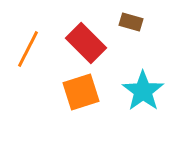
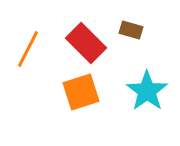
brown rectangle: moved 8 px down
cyan star: moved 4 px right
